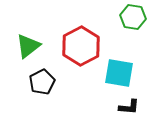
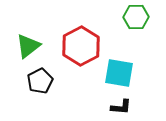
green hexagon: moved 3 px right; rotated 10 degrees counterclockwise
black pentagon: moved 2 px left, 1 px up
black L-shape: moved 8 px left
